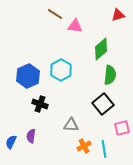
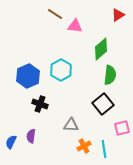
red triangle: rotated 16 degrees counterclockwise
